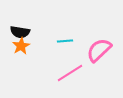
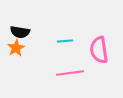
orange star: moved 5 px left, 2 px down
pink semicircle: rotated 56 degrees counterclockwise
pink line: rotated 24 degrees clockwise
